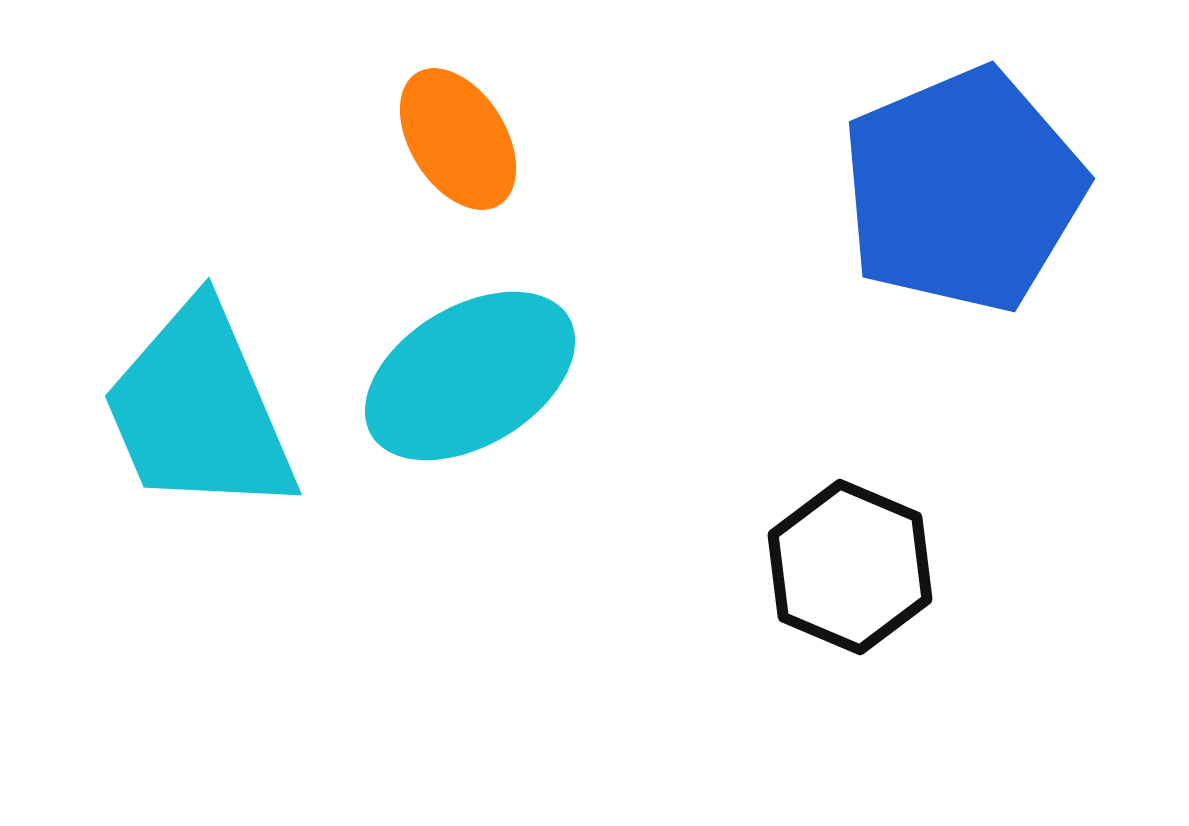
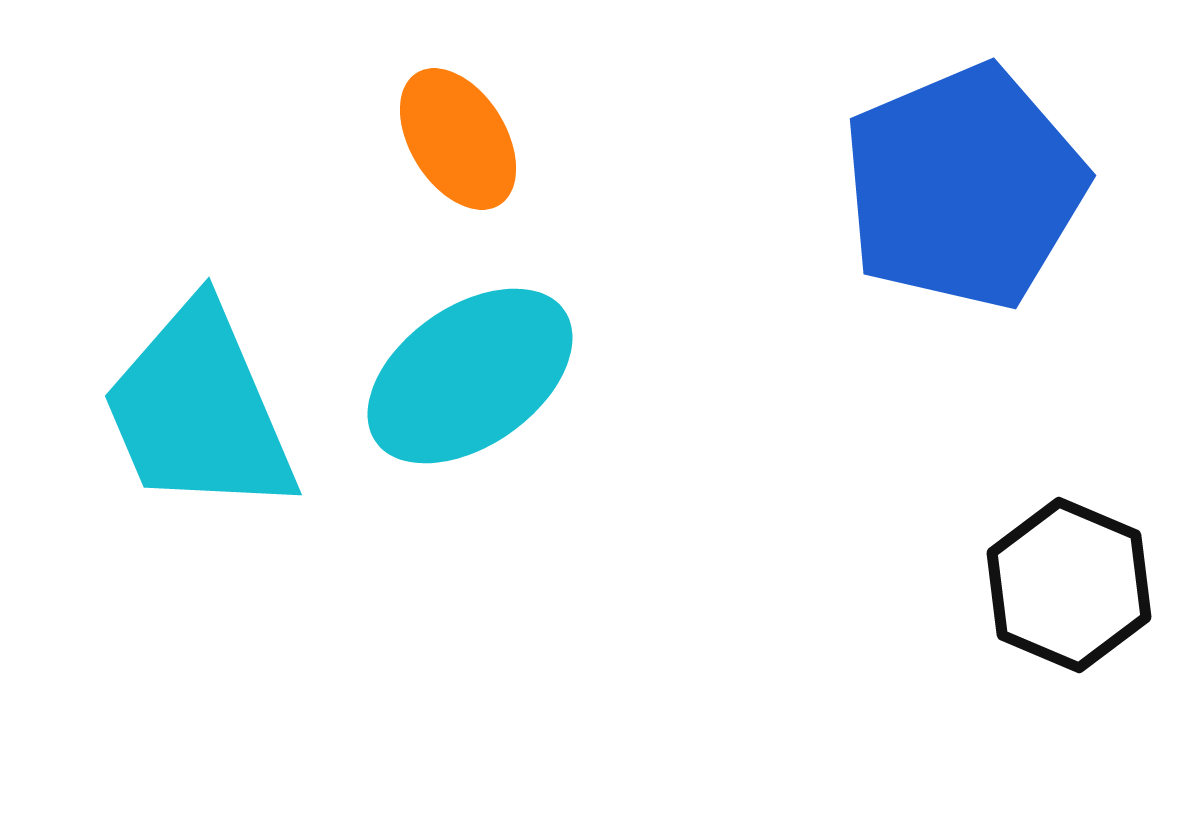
blue pentagon: moved 1 px right, 3 px up
cyan ellipse: rotated 4 degrees counterclockwise
black hexagon: moved 219 px right, 18 px down
